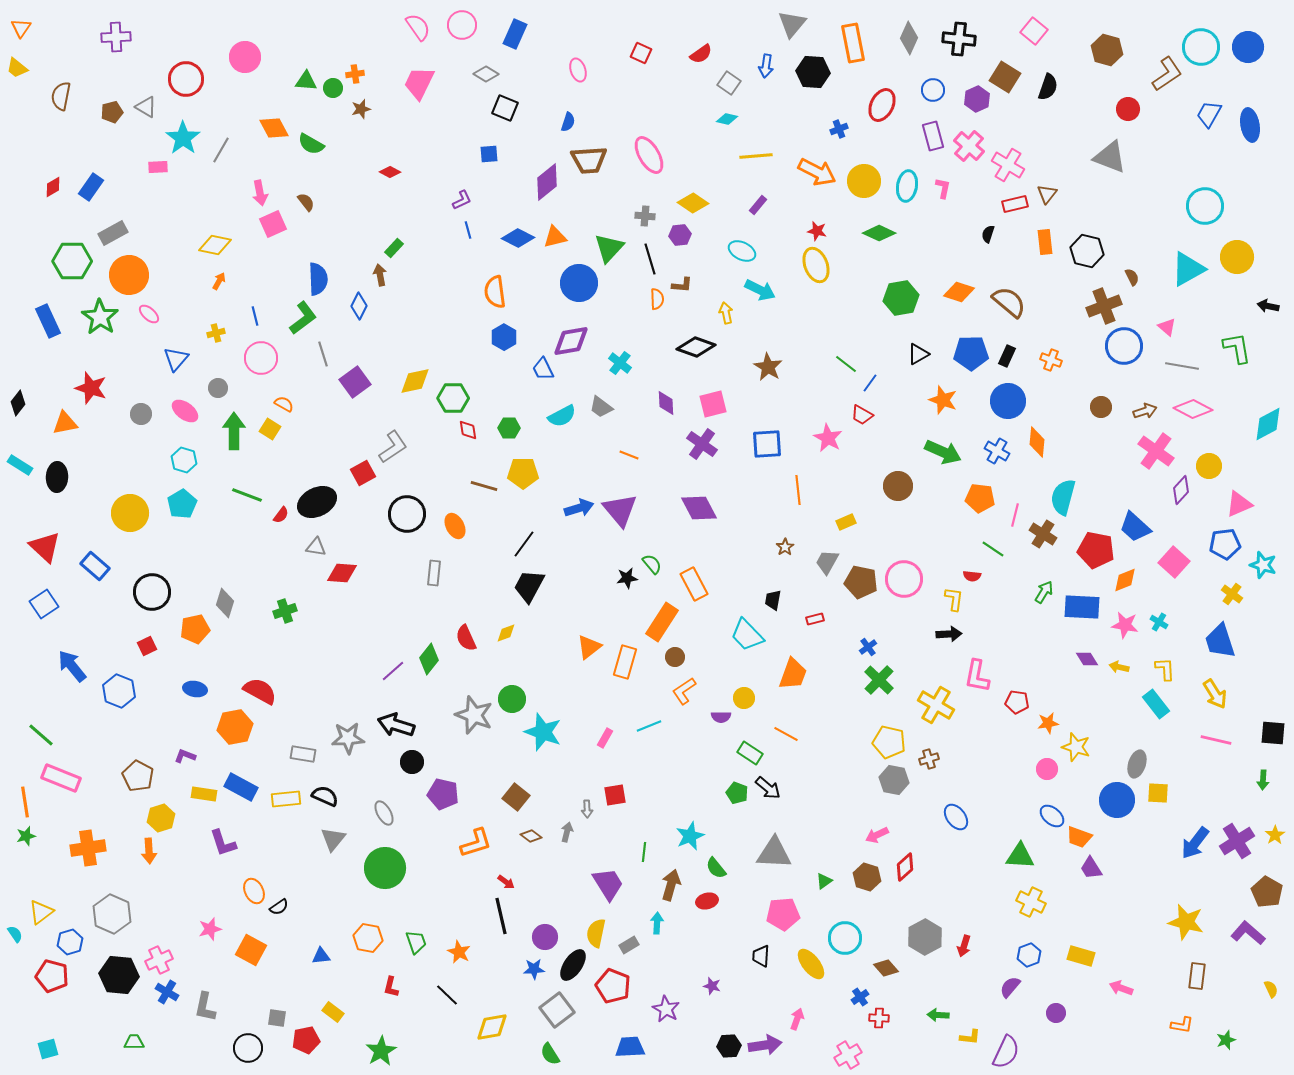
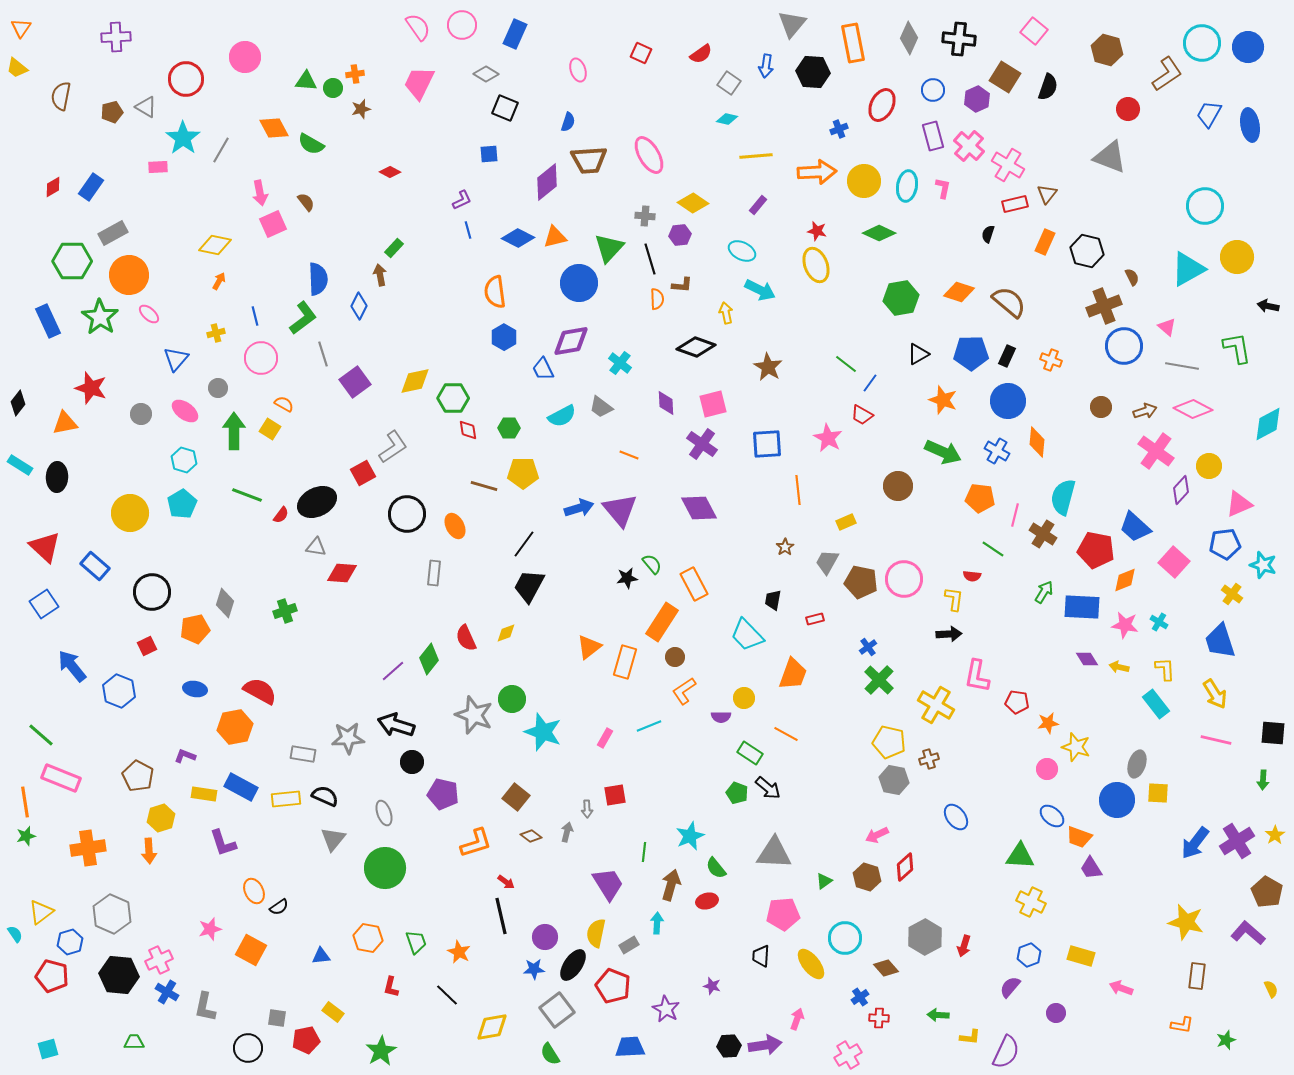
cyan circle at (1201, 47): moved 1 px right, 4 px up
orange arrow at (817, 172): rotated 30 degrees counterclockwise
orange rectangle at (1045, 242): rotated 30 degrees clockwise
gray ellipse at (384, 813): rotated 10 degrees clockwise
